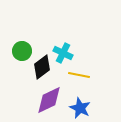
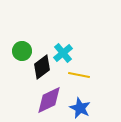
cyan cross: rotated 24 degrees clockwise
